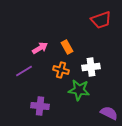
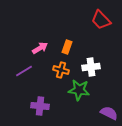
red trapezoid: rotated 65 degrees clockwise
orange rectangle: rotated 48 degrees clockwise
